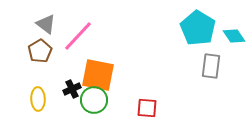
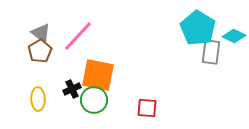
gray triangle: moved 5 px left, 9 px down
cyan diamond: rotated 30 degrees counterclockwise
gray rectangle: moved 14 px up
